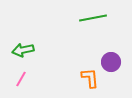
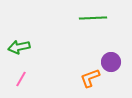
green line: rotated 8 degrees clockwise
green arrow: moved 4 px left, 3 px up
orange L-shape: rotated 105 degrees counterclockwise
